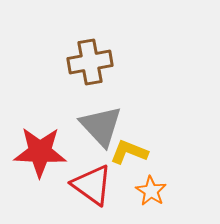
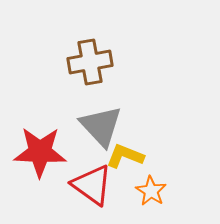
yellow L-shape: moved 4 px left, 4 px down
